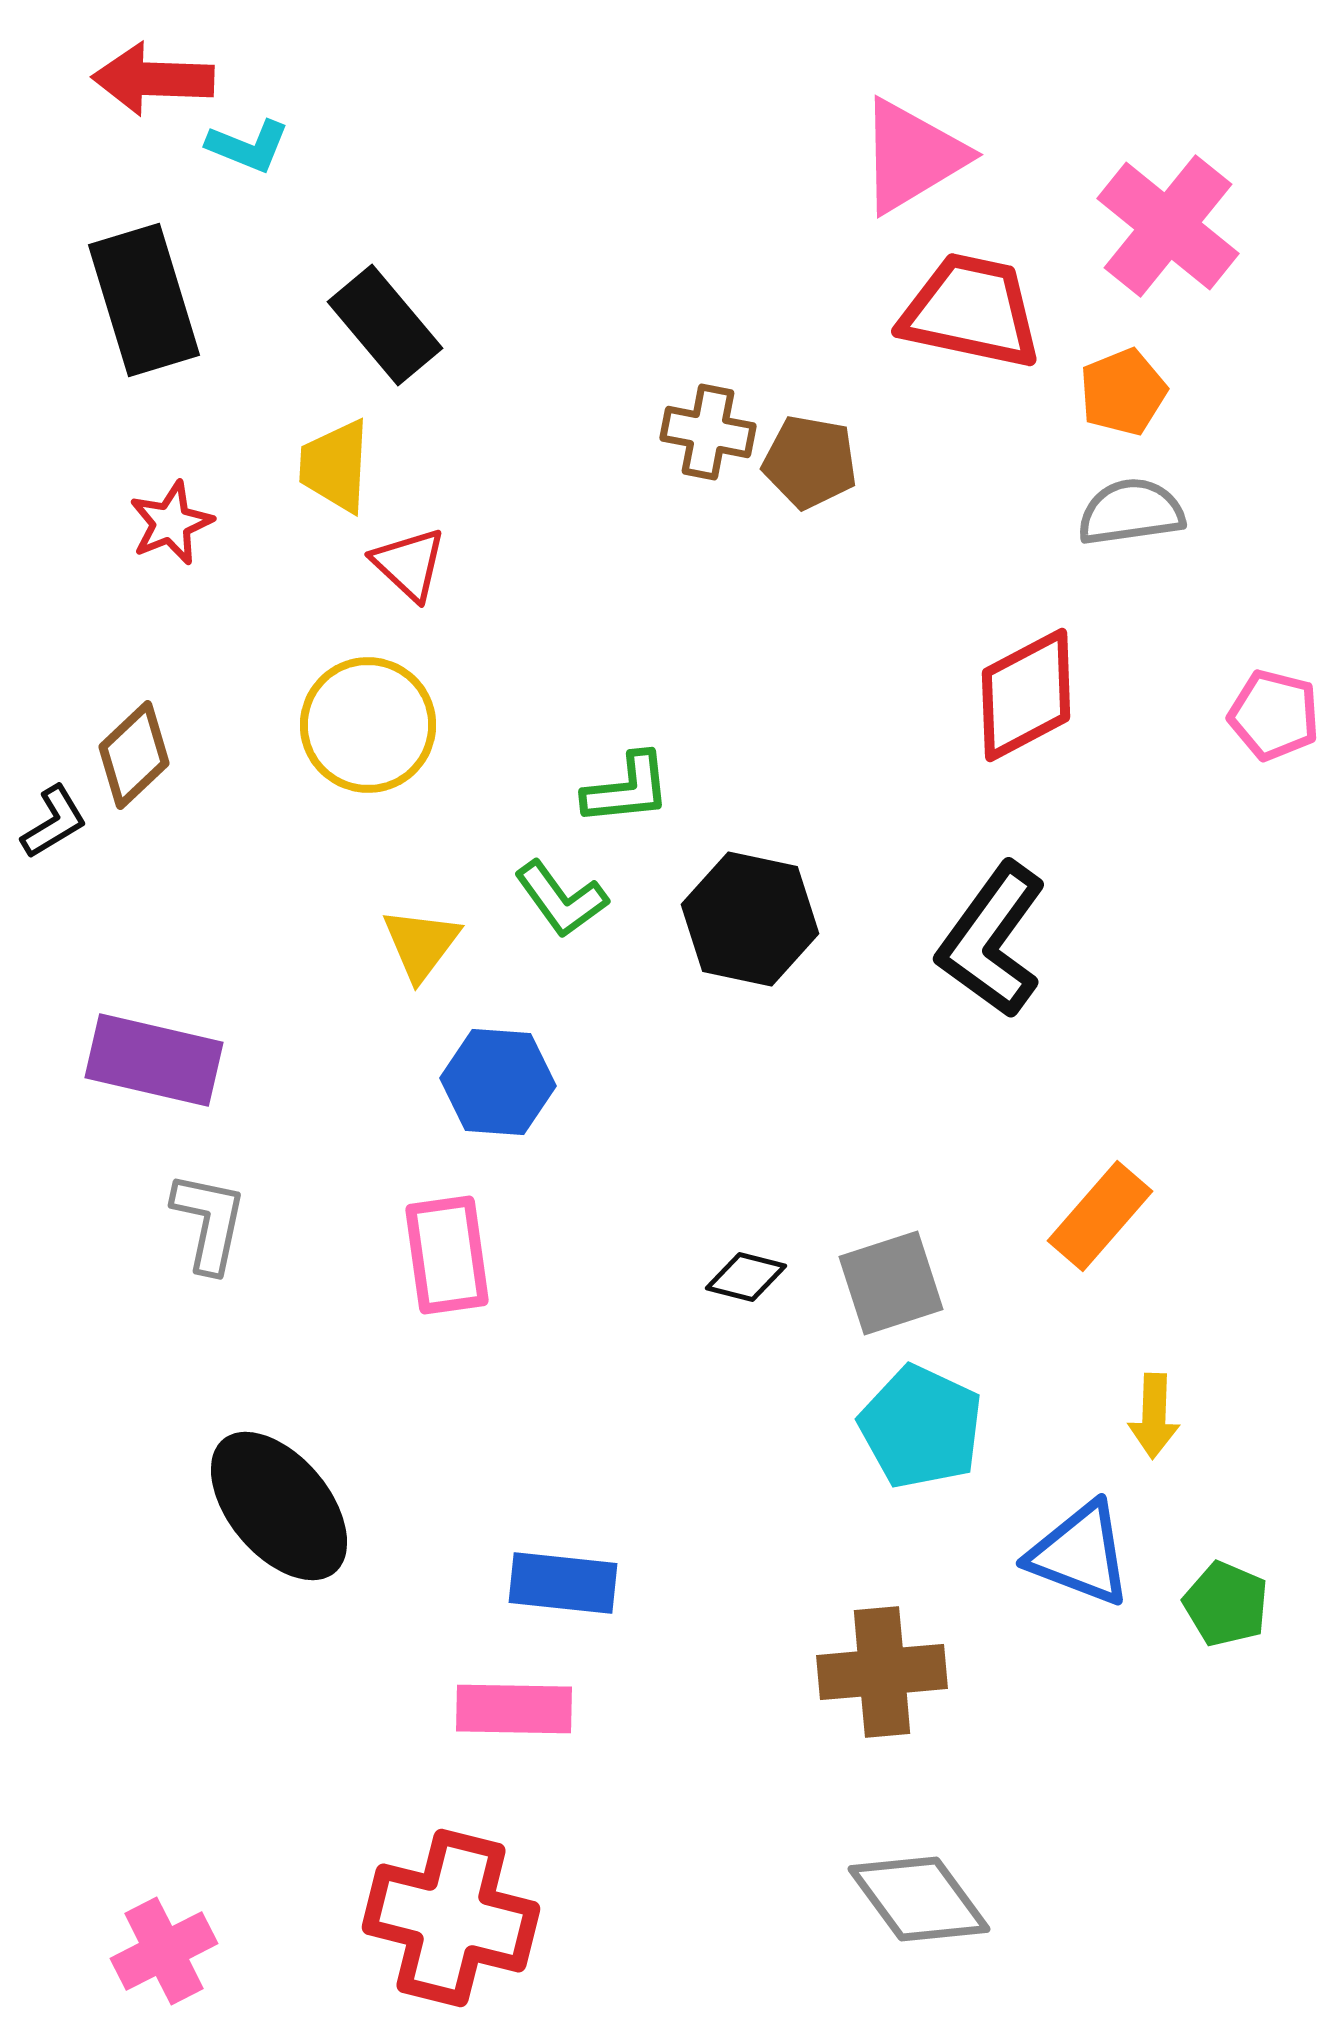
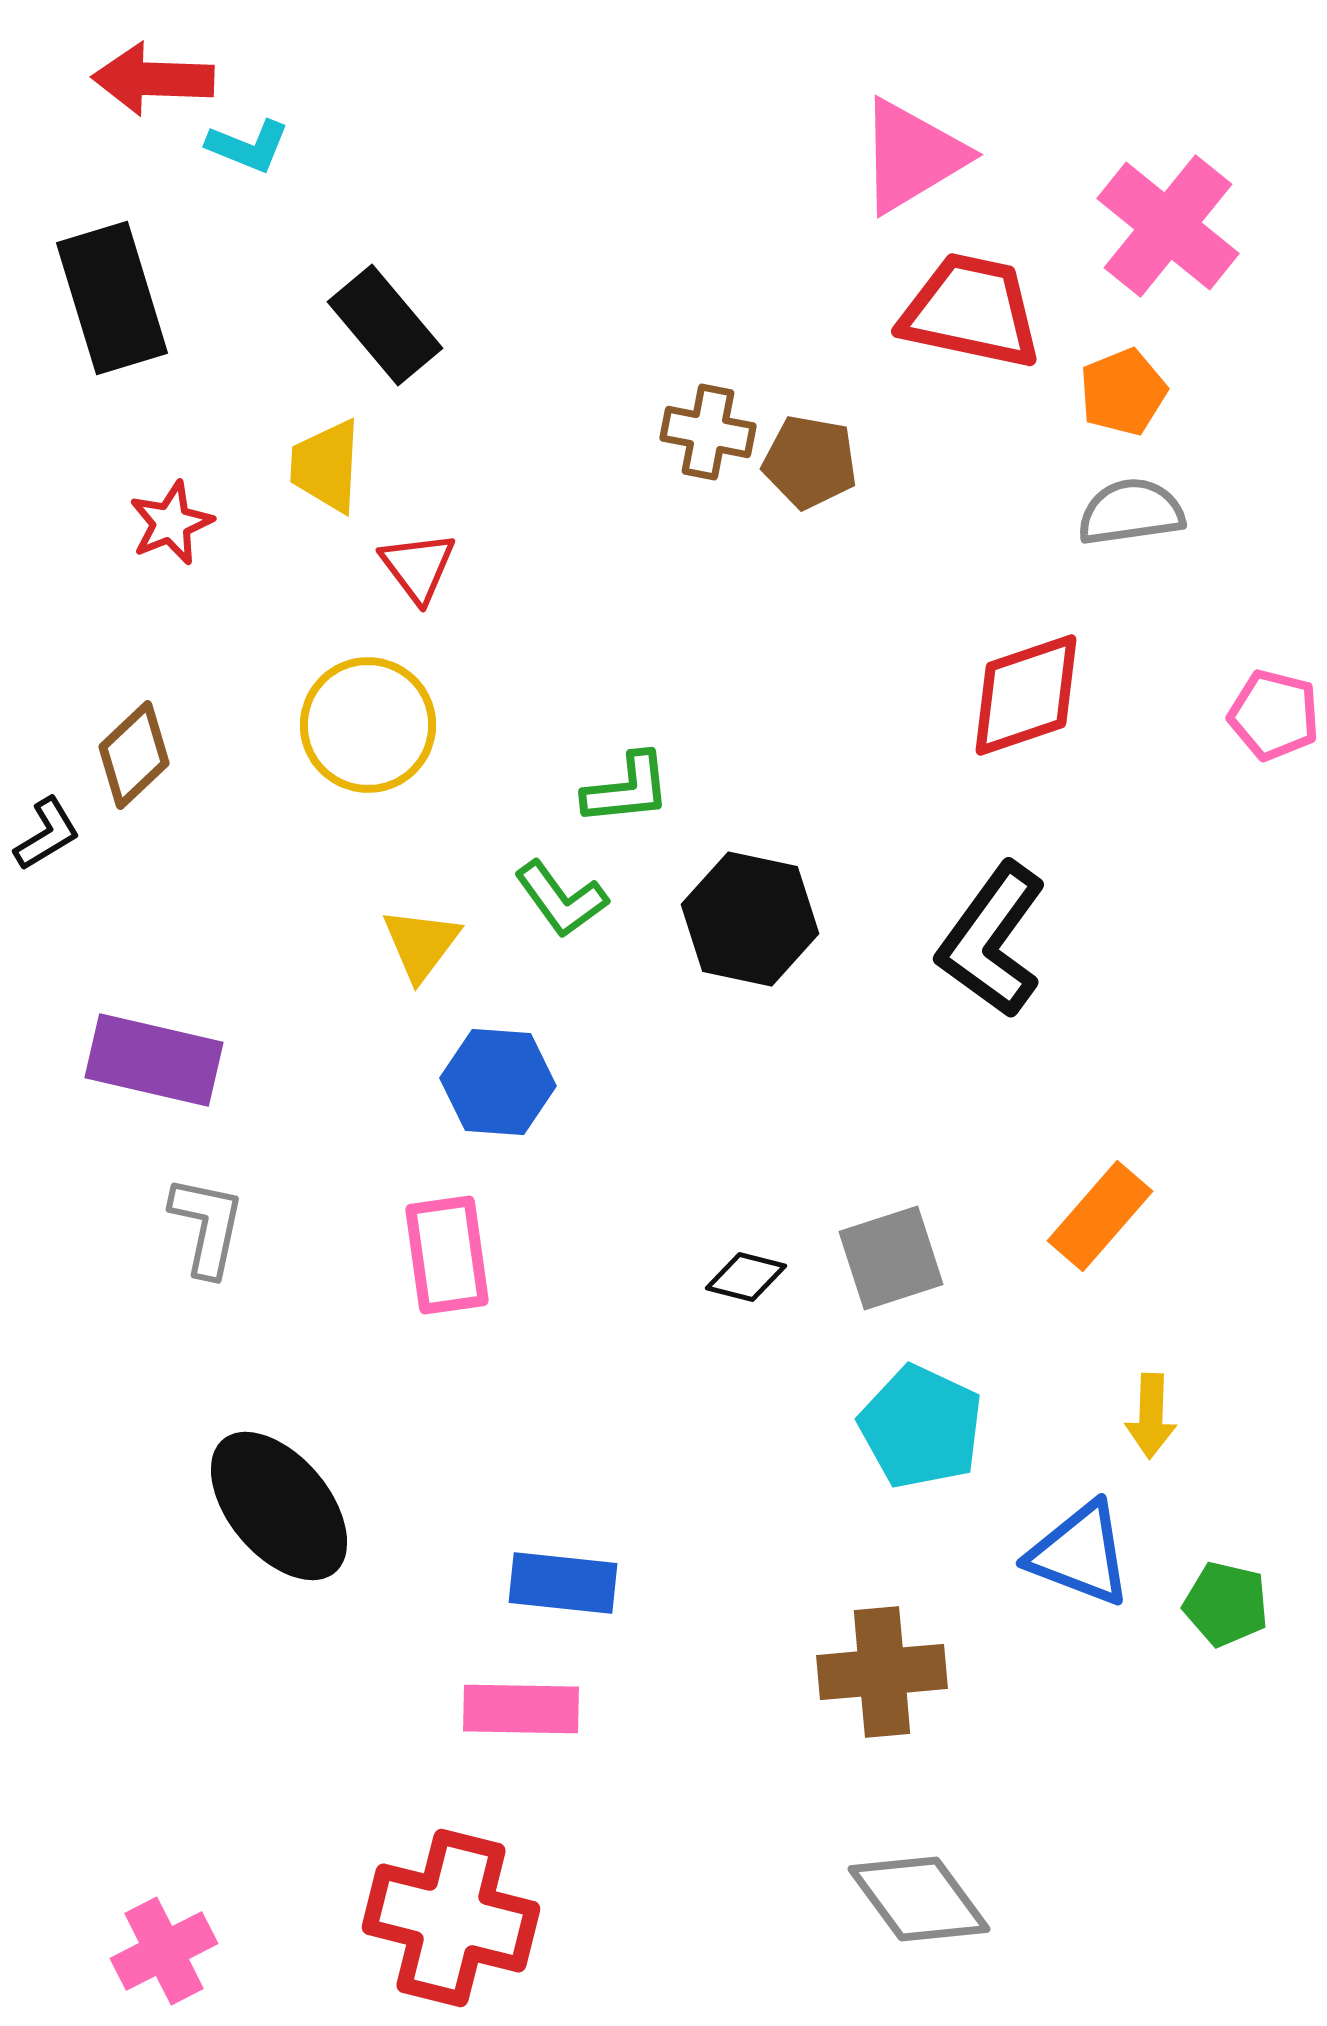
black rectangle at (144, 300): moved 32 px left, 2 px up
yellow trapezoid at (335, 466): moved 9 px left
red triangle at (409, 564): moved 9 px right, 3 px down; rotated 10 degrees clockwise
red diamond at (1026, 695): rotated 9 degrees clockwise
black L-shape at (54, 822): moved 7 px left, 12 px down
gray L-shape at (209, 1222): moved 2 px left, 4 px down
gray square at (891, 1283): moved 25 px up
yellow arrow at (1154, 1416): moved 3 px left
green pentagon at (1226, 1604): rotated 10 degrees counterclockwise
pink rectangle at (514, 1709): moved 7 px right
